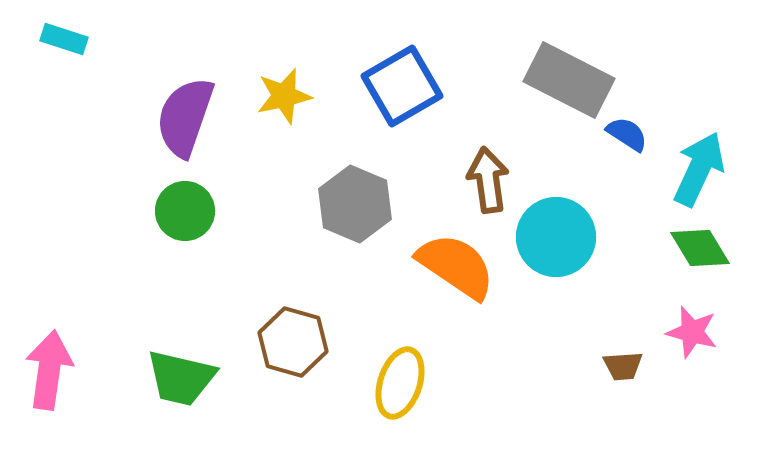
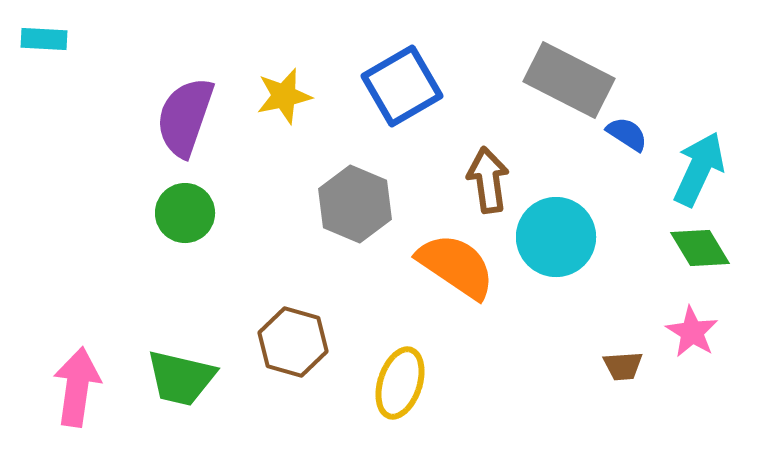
cyan rectangle: moved 20 px left; rotated 15 degrees counterclockwise
green circle: moved 2 px down
pink star: rotated 16 degrees clockwise
pink arrow: moved 28 px right, 17 px down
